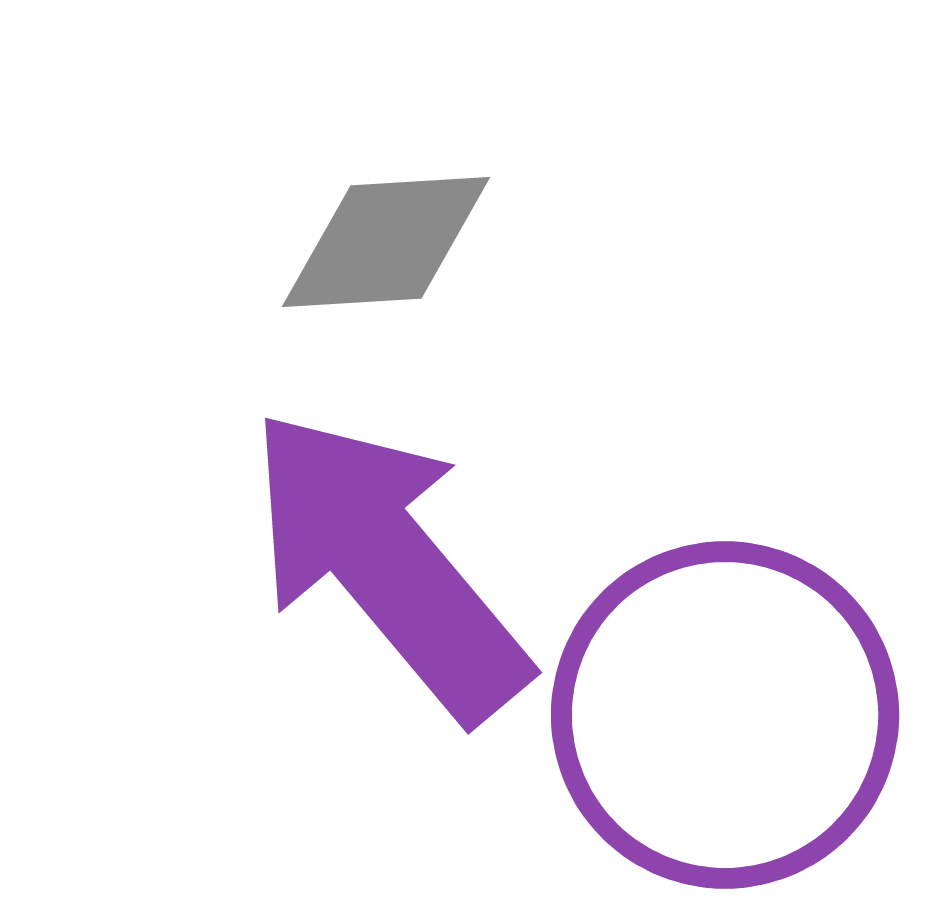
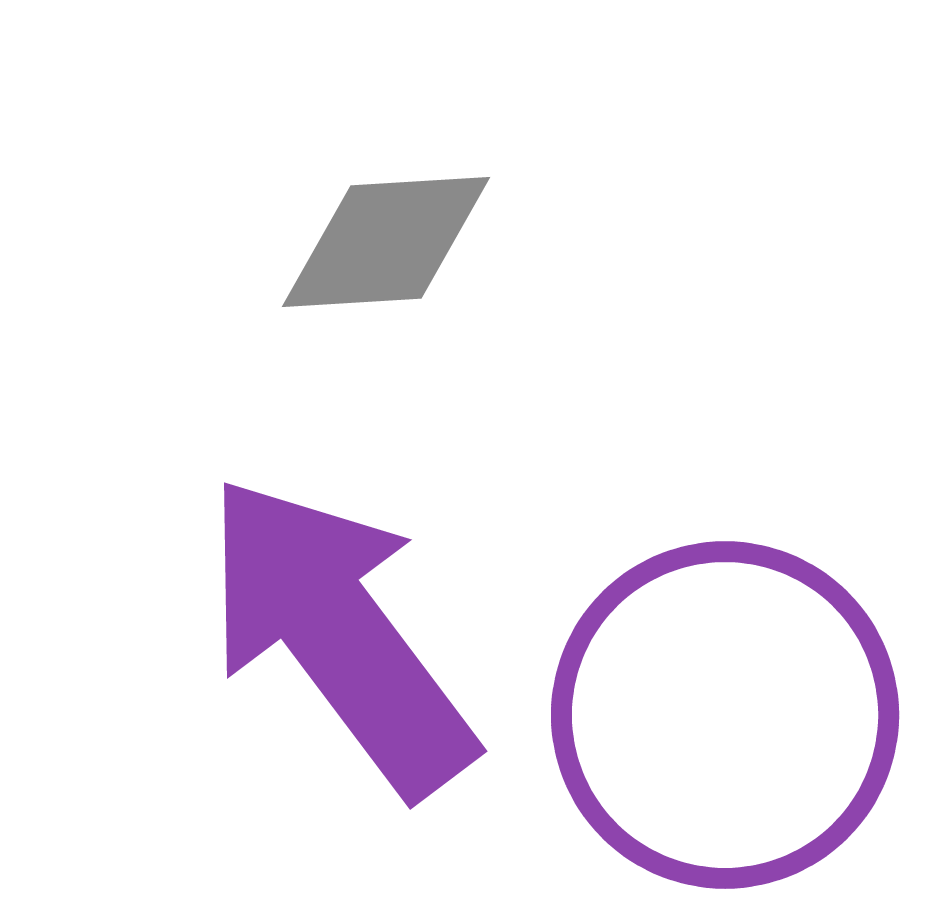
purple arrow: moved 49 px left, 71 px down; rotated 3 degrees clockwise
